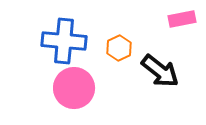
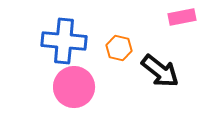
pink rectangle: moved 2 px up
orange hexagon: rotated 20 degrees counterclockwise
pink circle: moved 1 px up
